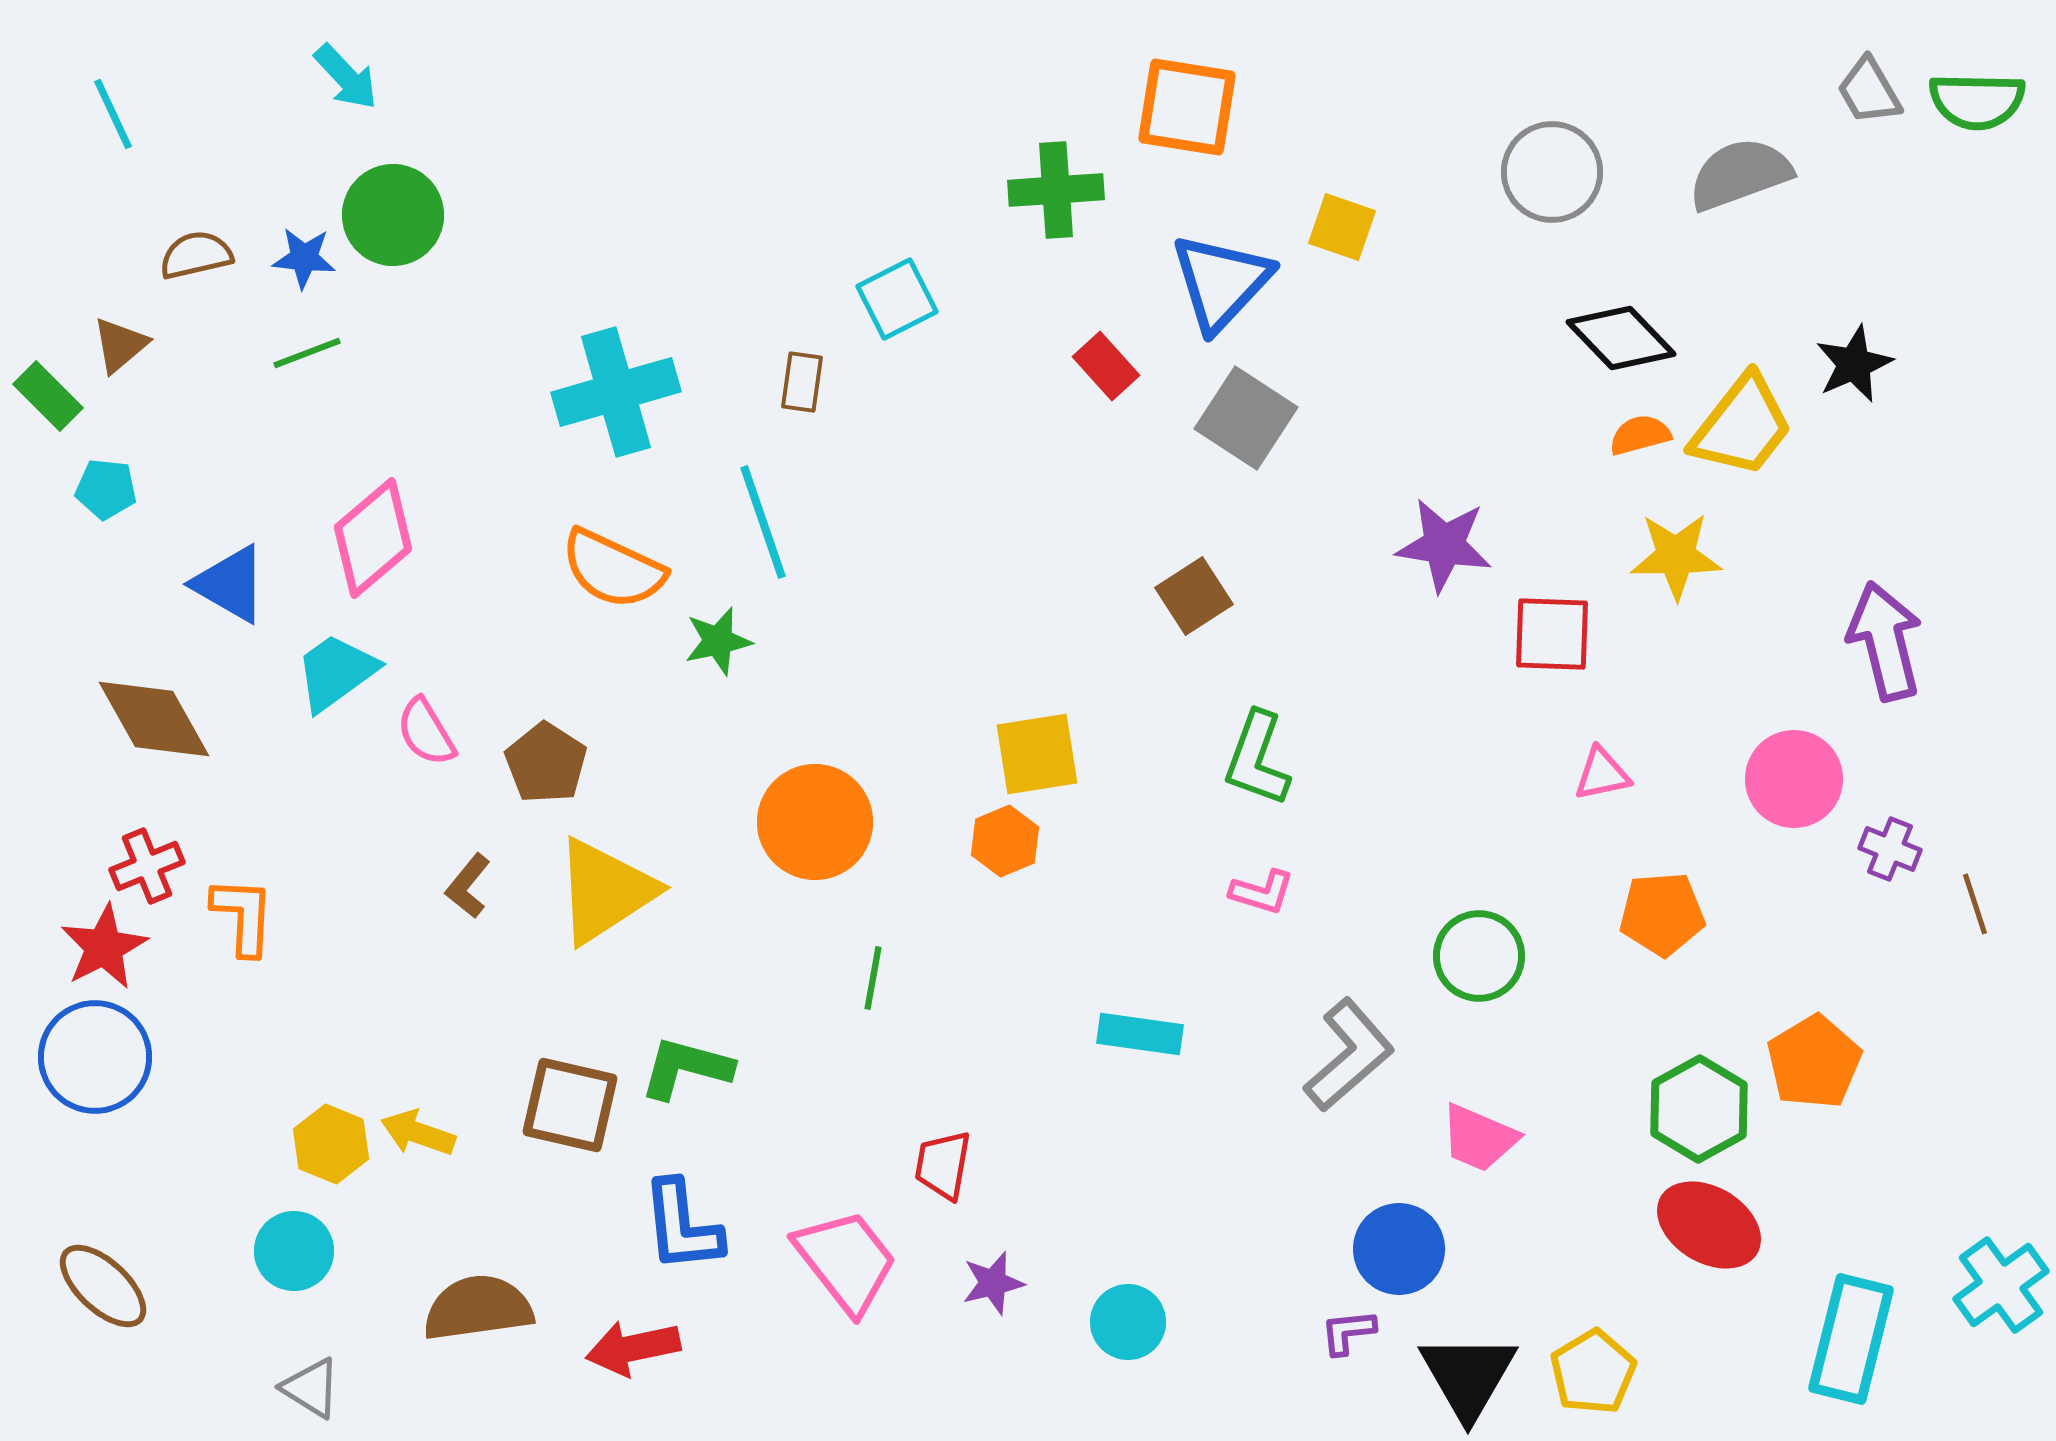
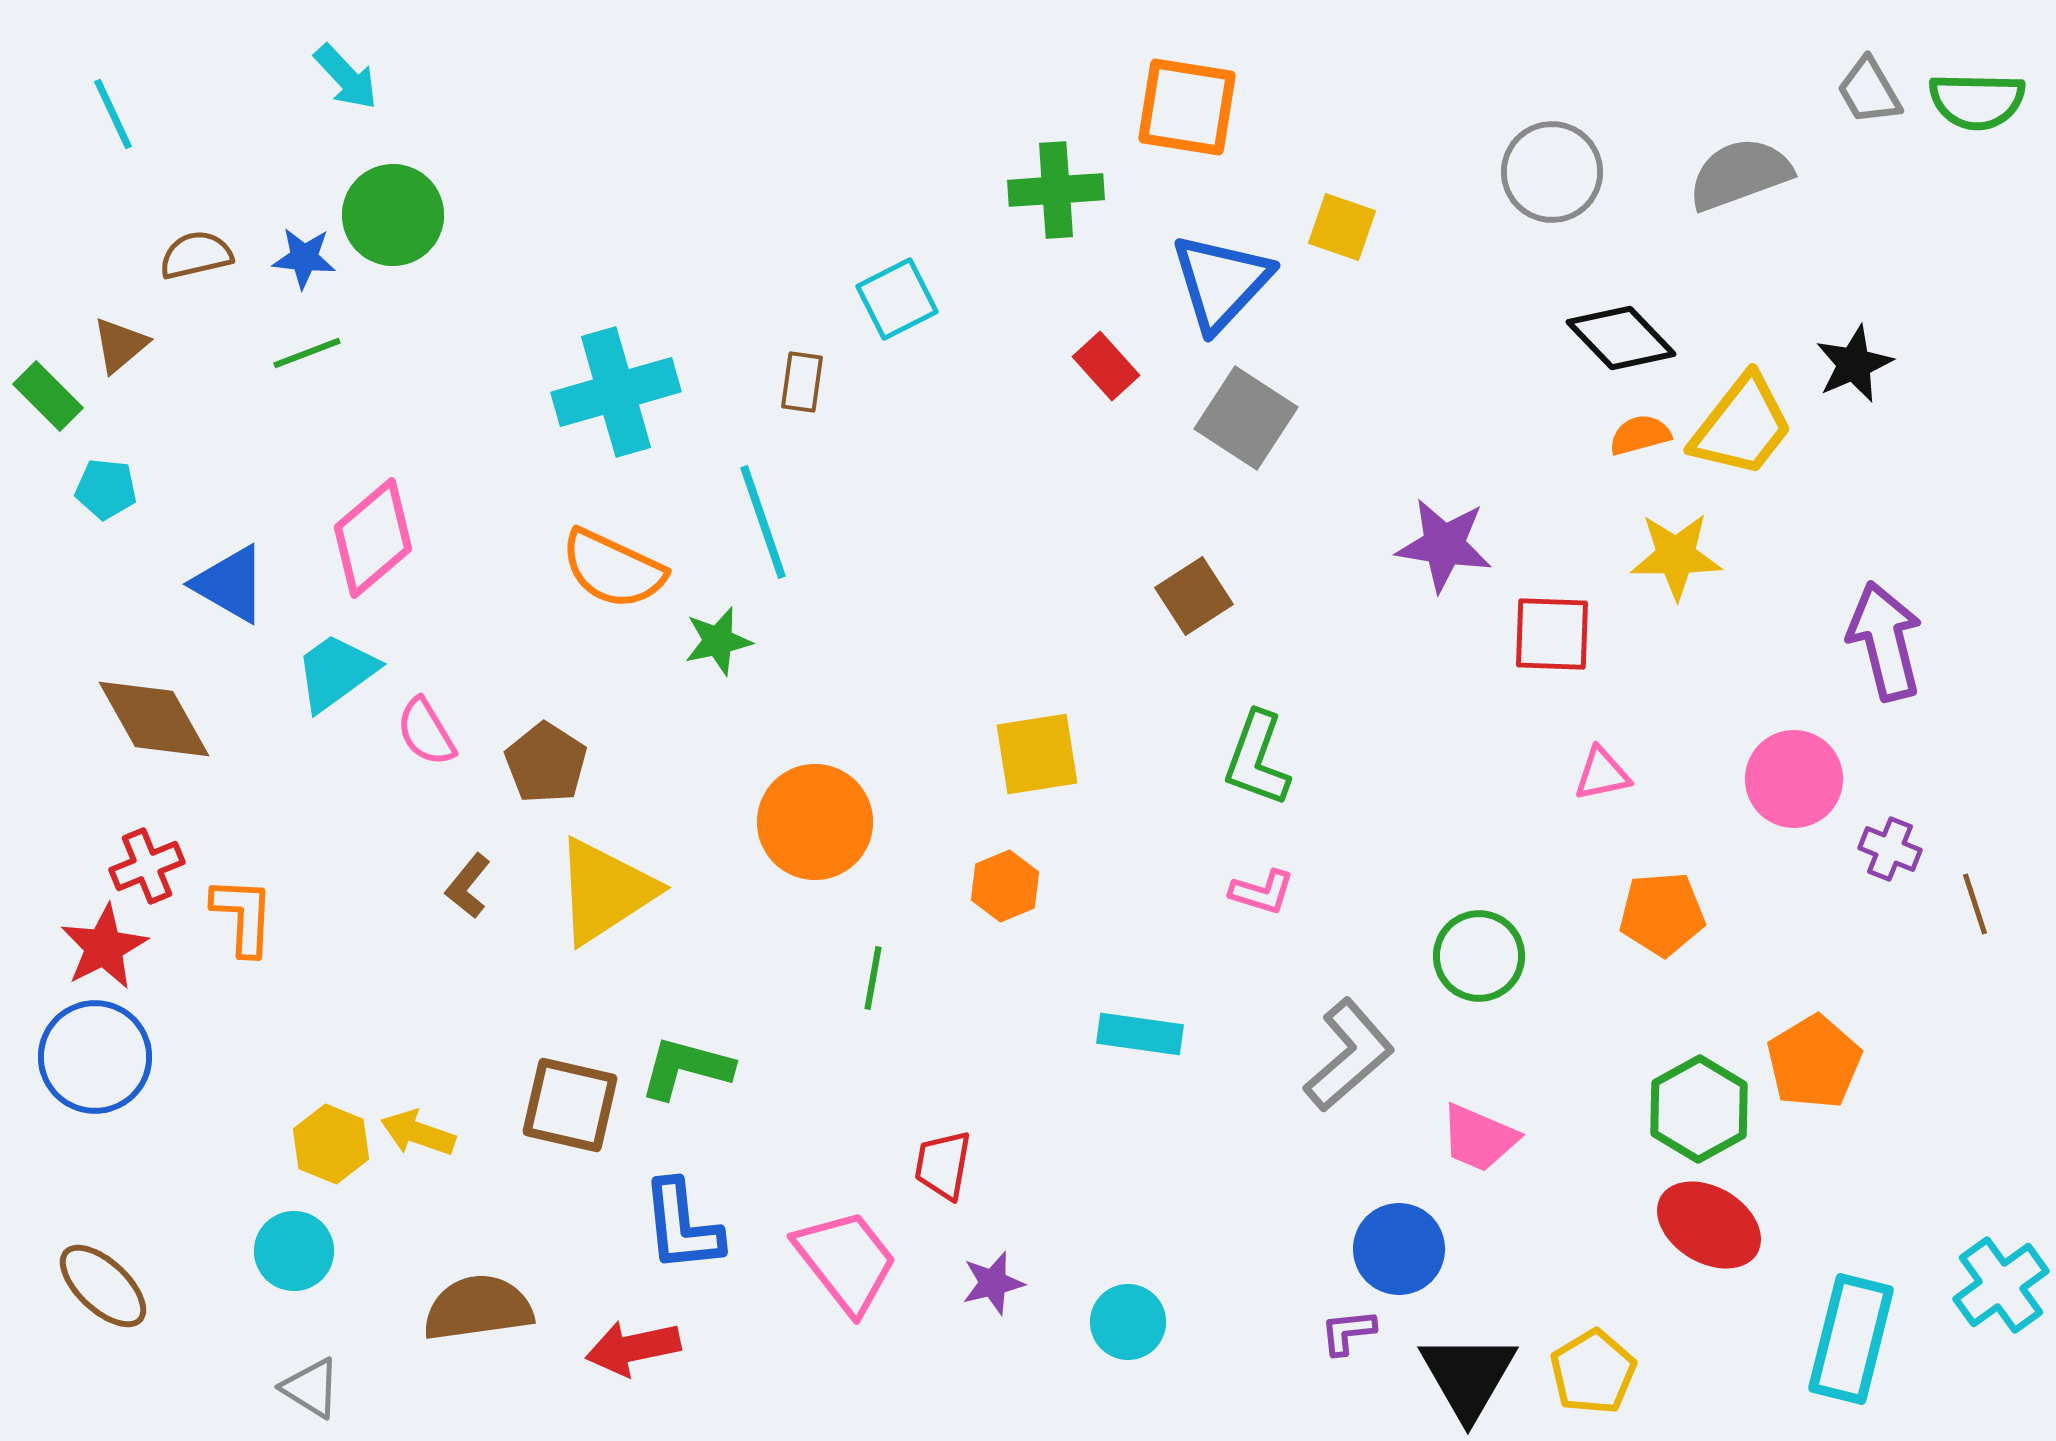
orange hexagon at (1005, 841): moved 45 px down
